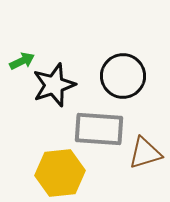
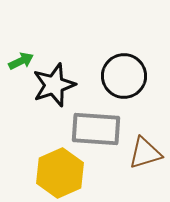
green arrow: moved 1 px left
black circle: moved 1 px right
gray rectangle: moved 3 px left
yellow hexagon: rotated 18 degrees counterclockwise
